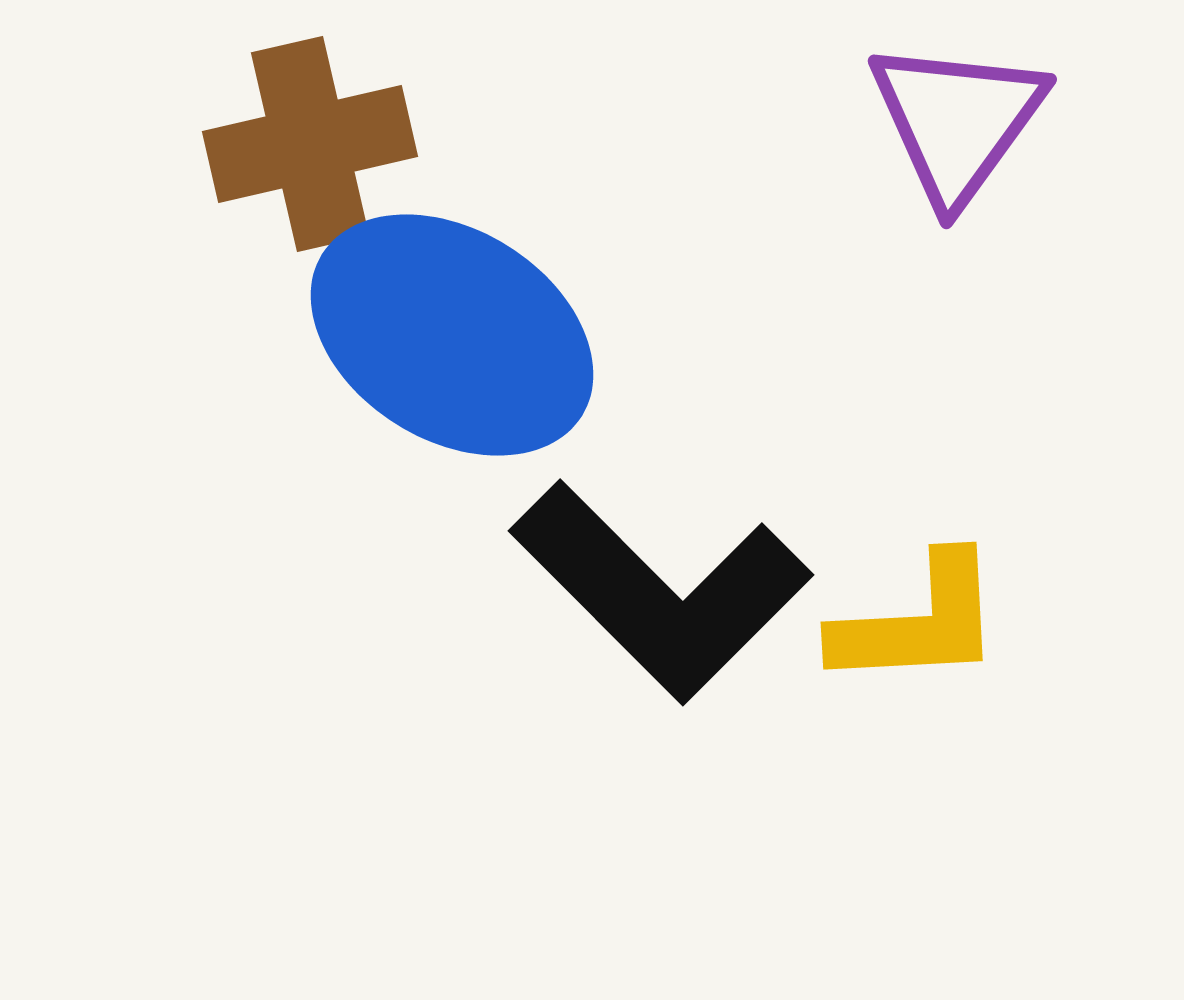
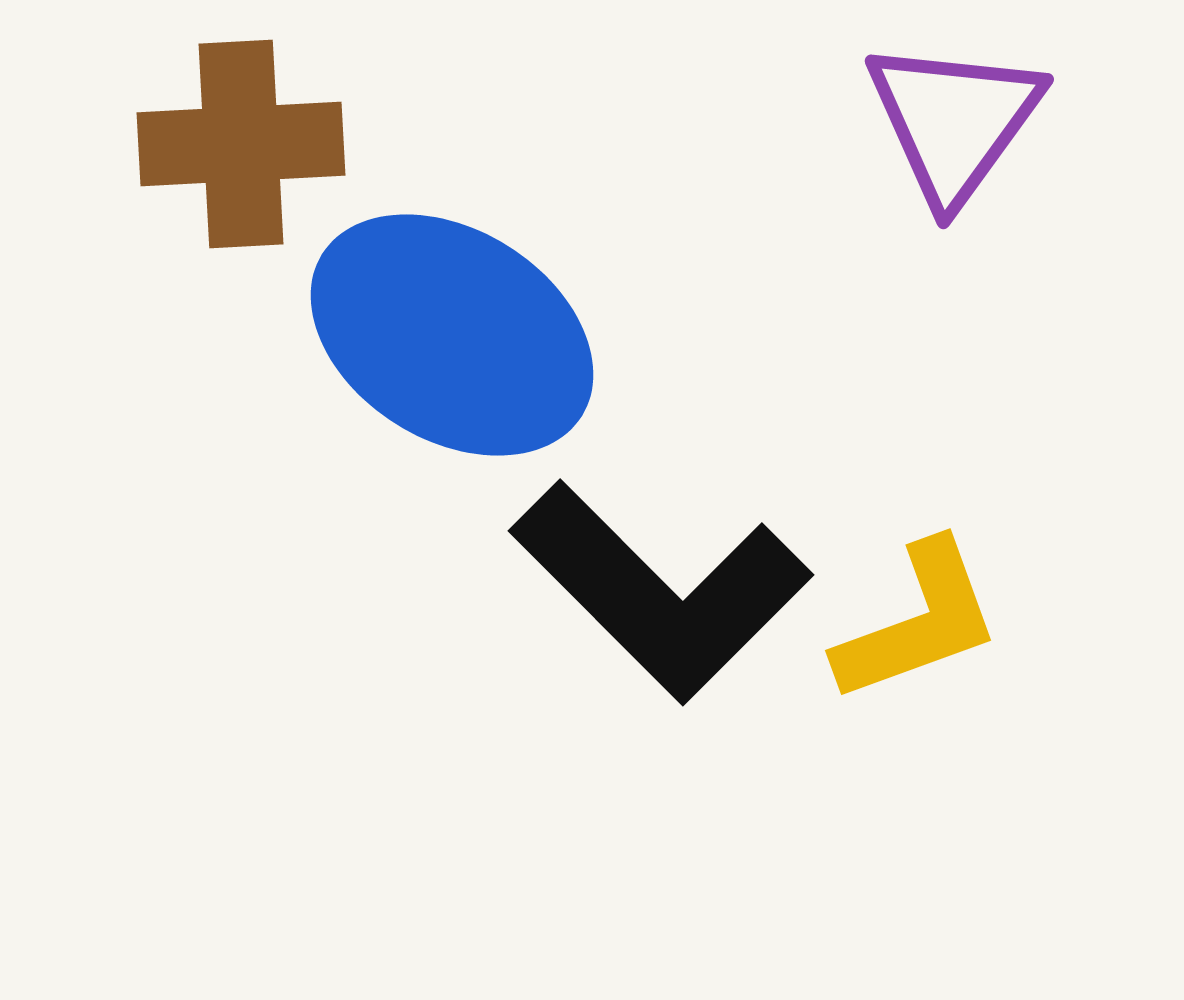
purple triangle: moved 3 px left
brown cross: moved 69 px left; rotated 10 degrees clockwise
yellow L-shape: rotated 17 degrees counterclockwise
